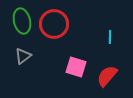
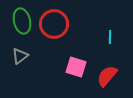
gray triangle: moved 3 px left
